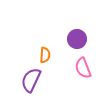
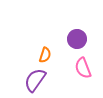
orange semicircle: rotated 14 degrees clockwise
purple semicircle: moved 4 px right; rotated 10 degrees clockwise
